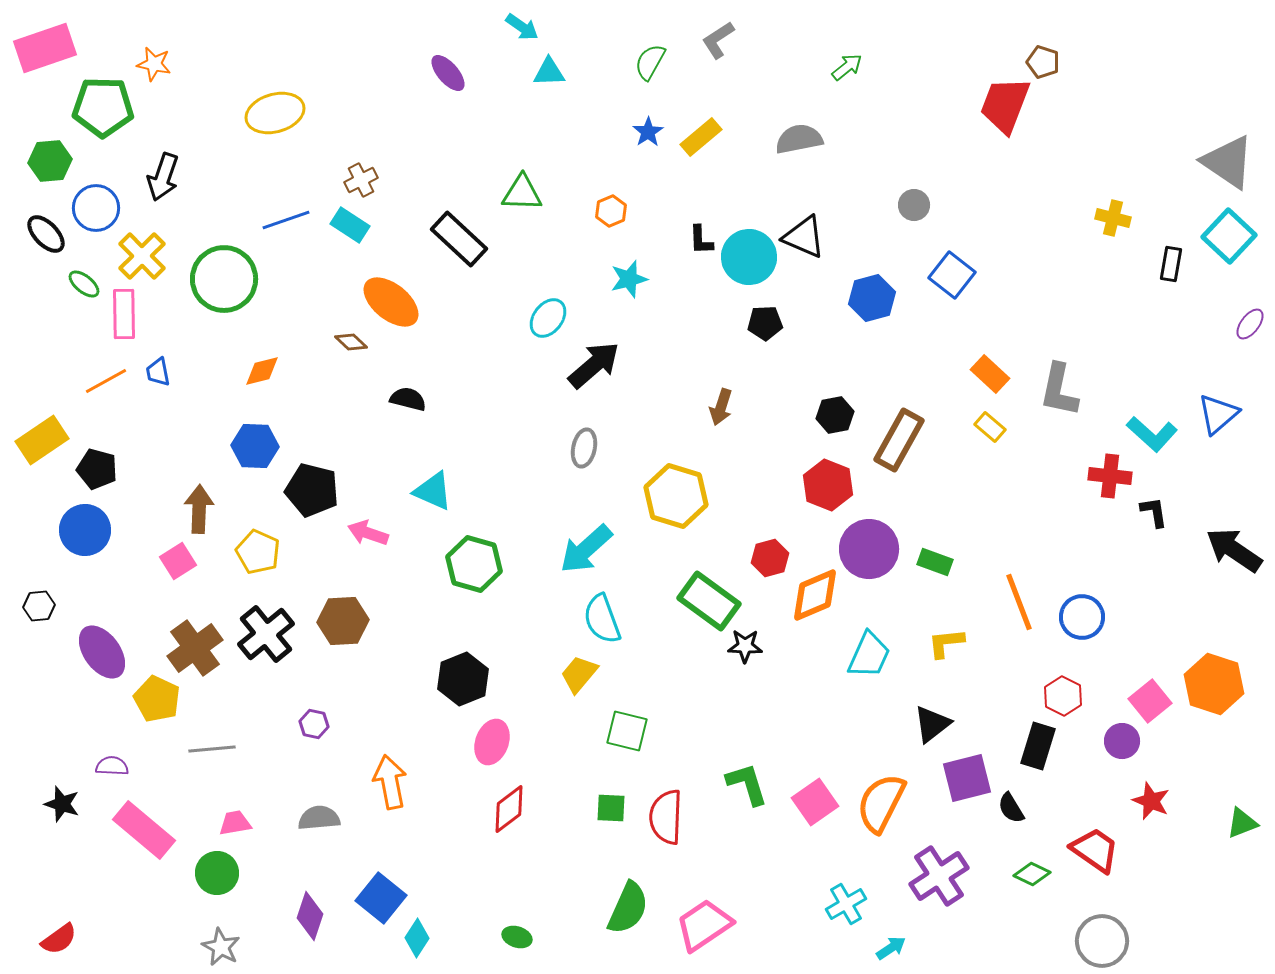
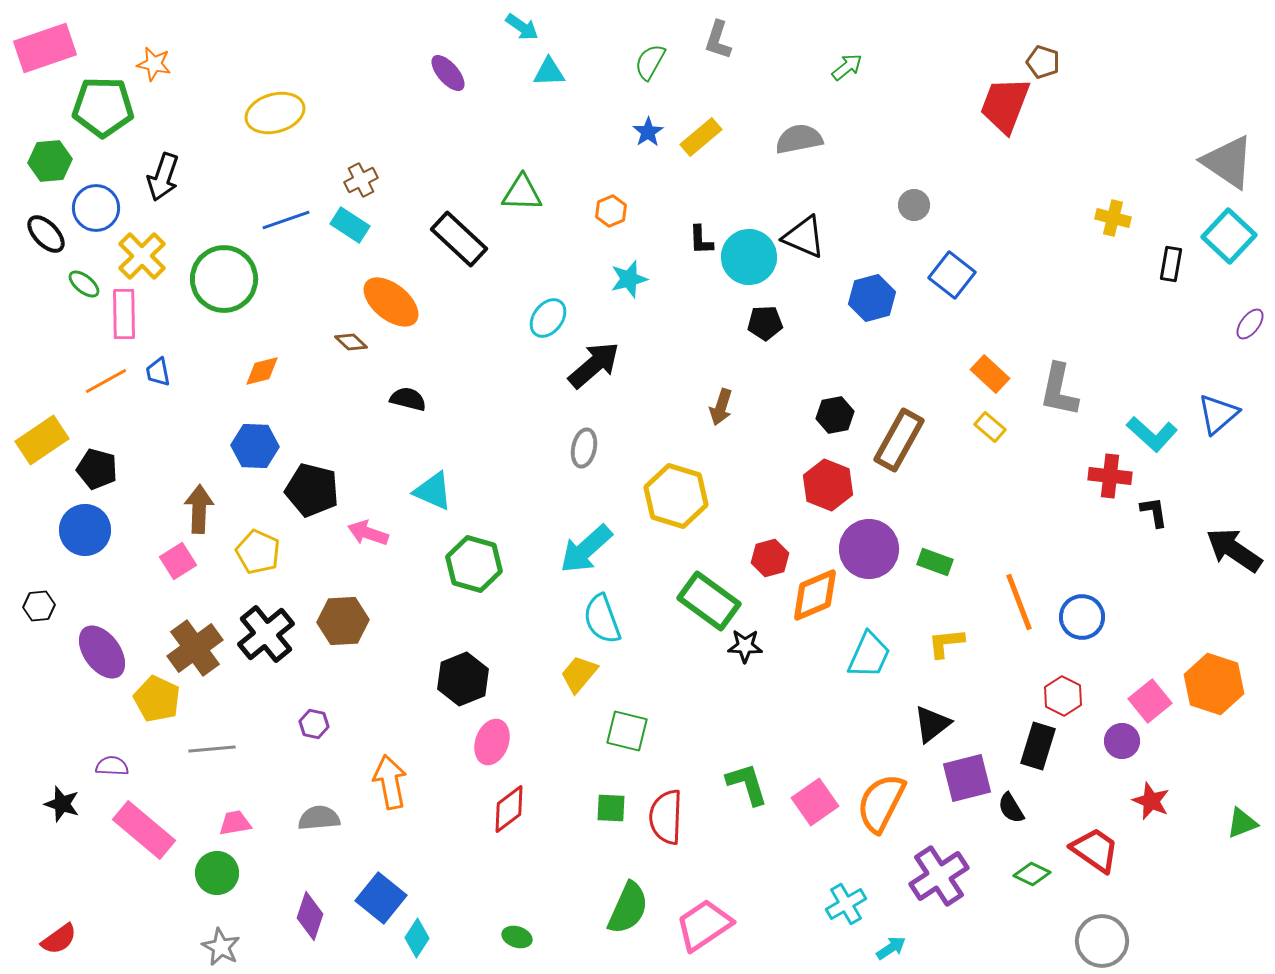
gray L-shape at (718, 40): rotated 39 degrees counterclockwise
